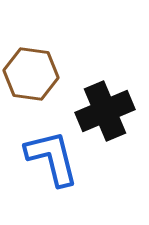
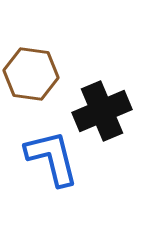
black cross: moved 3 px left
